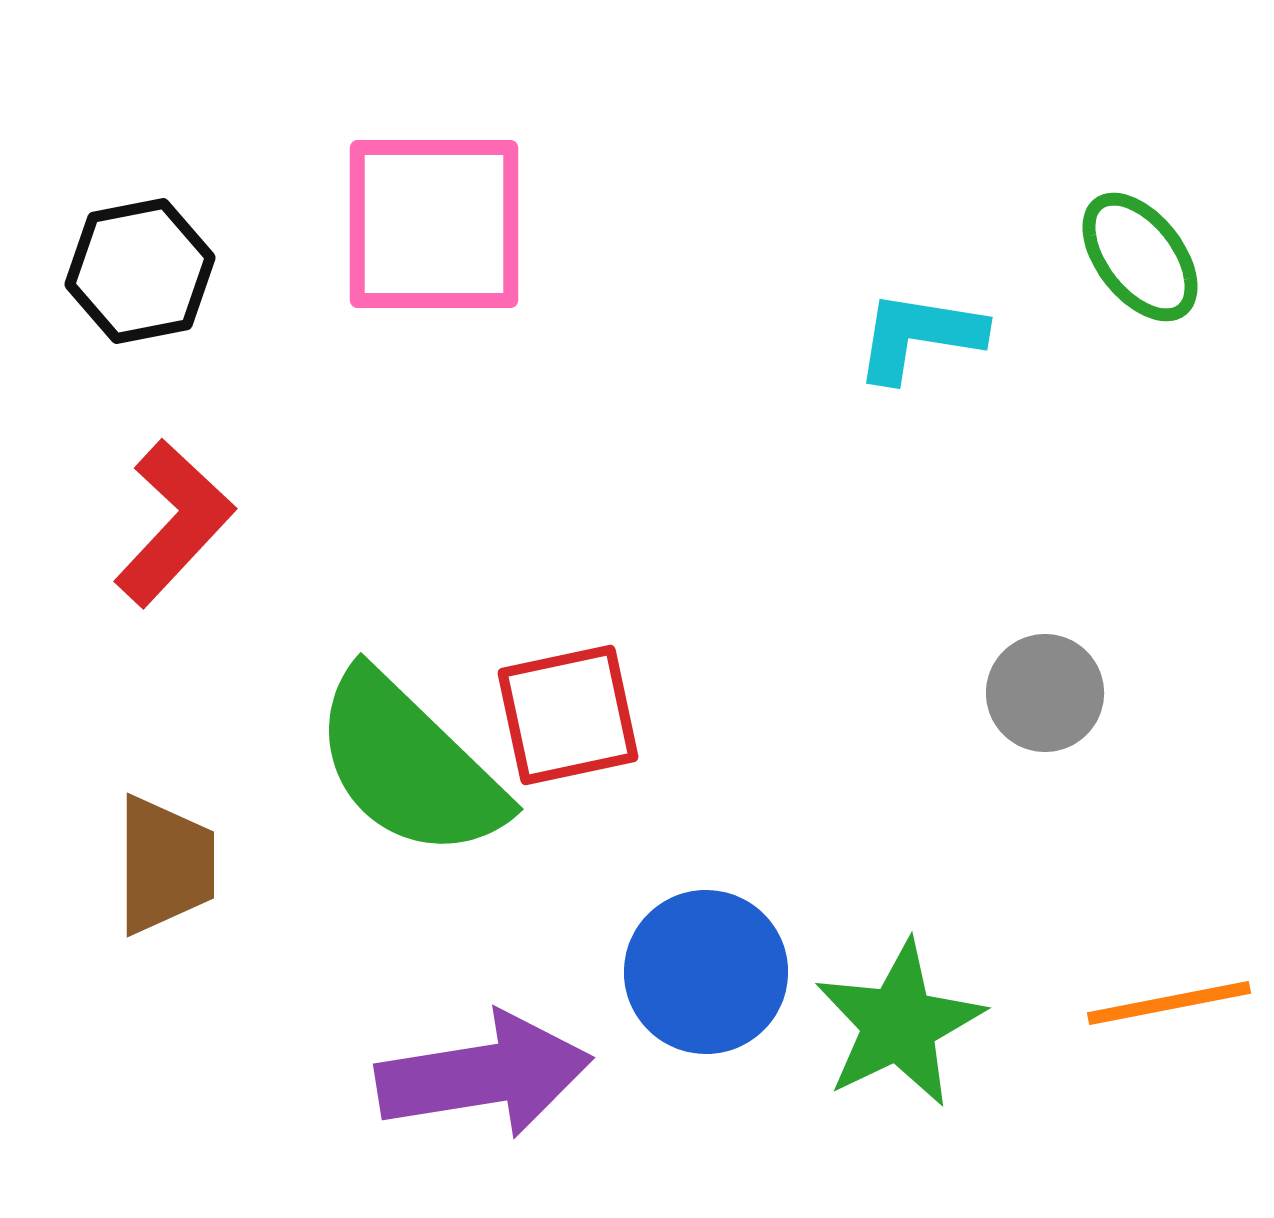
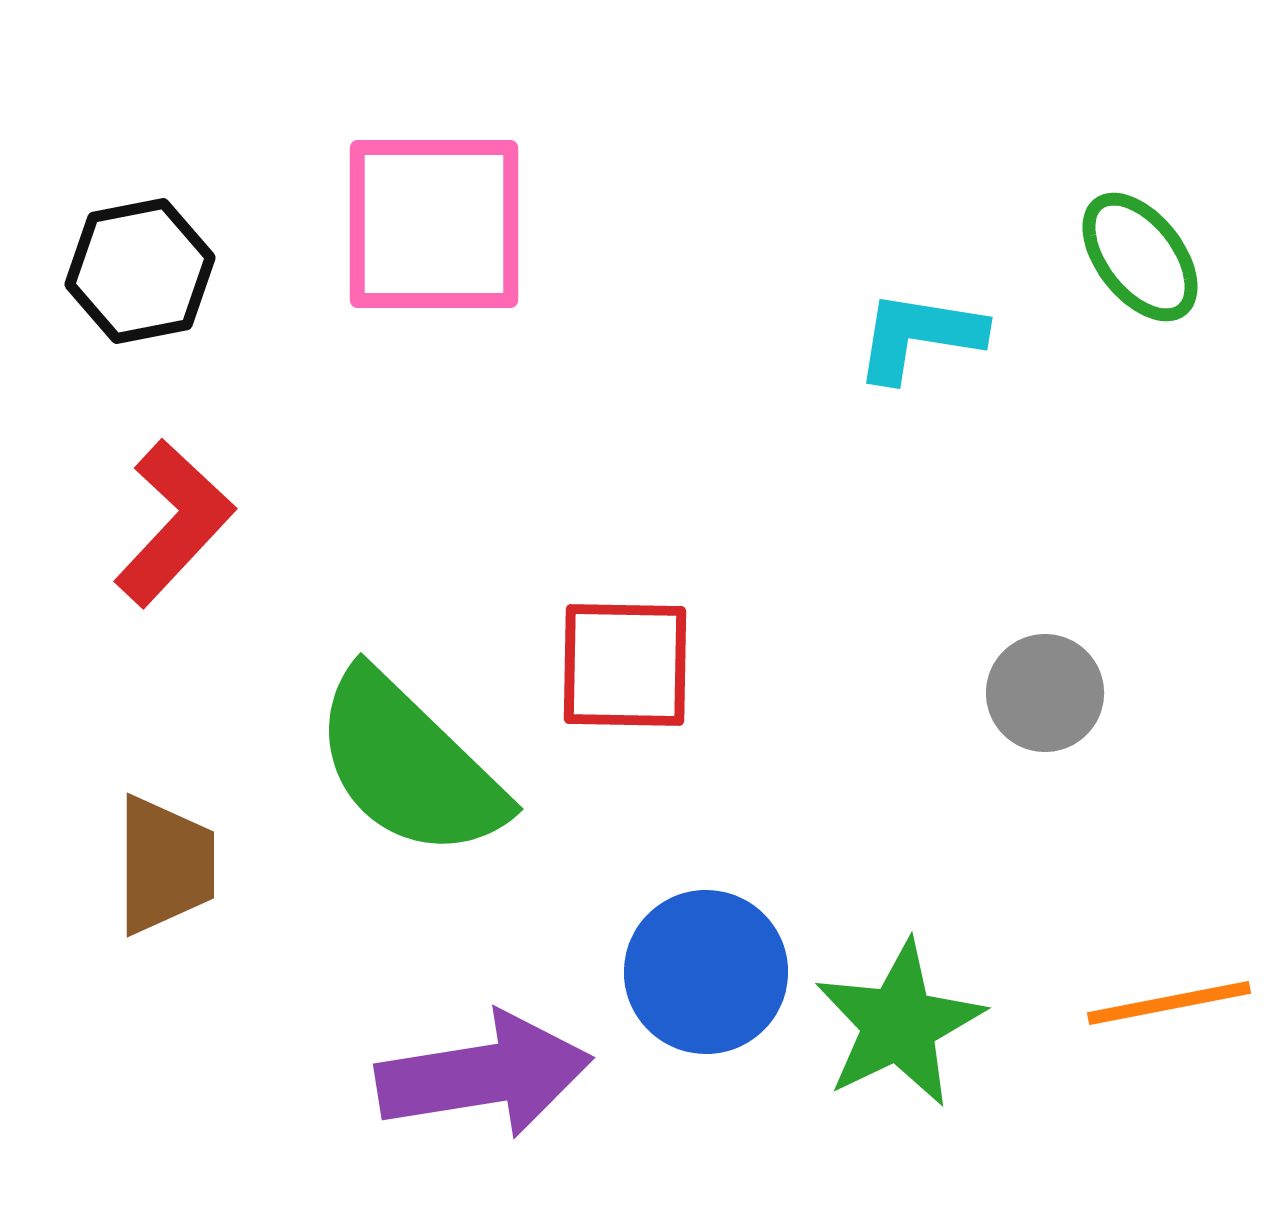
red square: moved 57 px right, 50 px up; rotated 13 degrees clockwise
